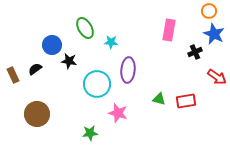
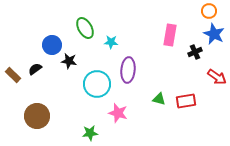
pink rectangle: moved 1 px right, 5 px down
brown rectangle: rotated 21 degrees counterclockwise
brown circle: moved 2 px down
